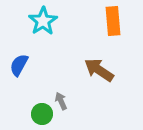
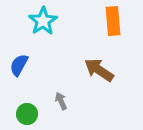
green circle: moved 15 px left
